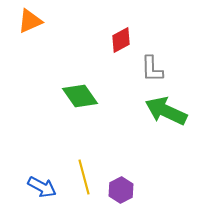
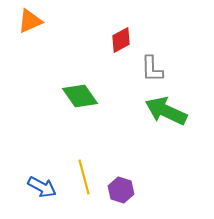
purple hexagon: rotated 15 degrees counterclockwise
